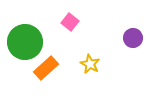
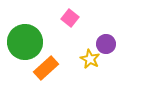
pink square: moved 4 px up
purple circle: moved 27 px left, 6 px down
yellow star: moved 5 px up
